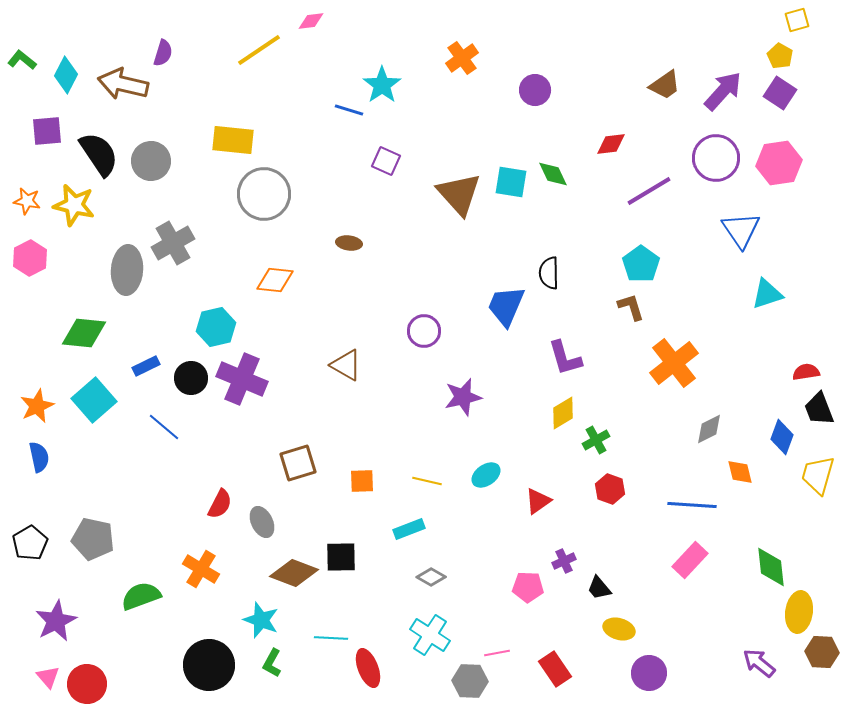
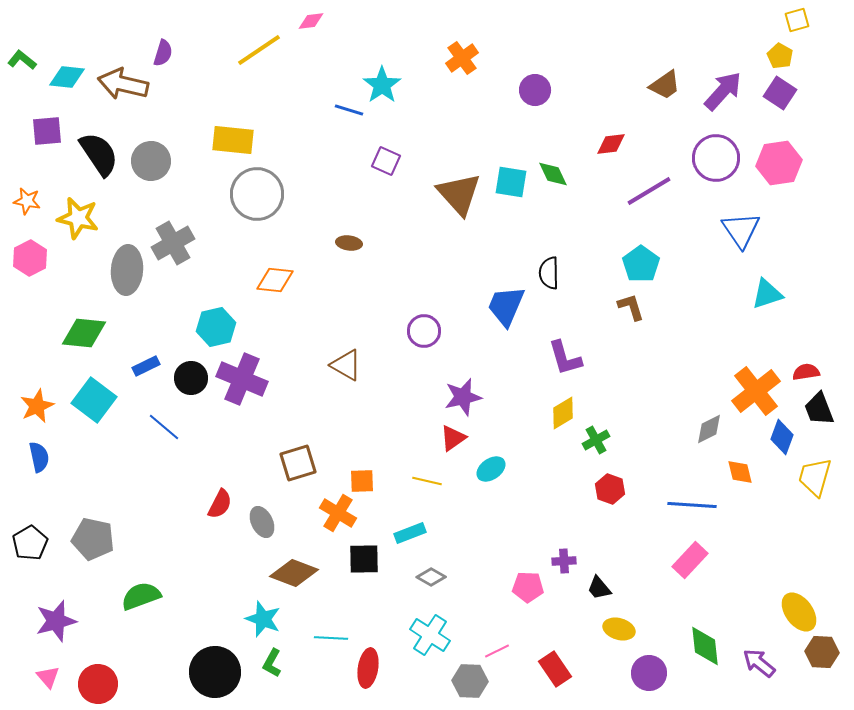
cyan diamond at (66, 75): moved 1 px right, 2 px down; rotated 69 degrees clockwise
gray circle at (264, 194): moved 7 px left
yellow star at (74, 205): moved 4 px right, 13 px down
orange cross at (674, 363): moved 82 px right, 28 px down
cyan square at (94, 400): rotated 12 degrees counterclockwise
cyan ellipse at (486, 475): moved 5 px right, 6 px up
yellow trapezoid at (818, 475): moved 3 px left, 2 px down
red triangle at (538, 501): moved 85 px left, 63 px up
cyan rectangle at (409, 529): moved 1 px right, 4 px down
black square at (341, 557): moved 23 px right, 2 px down
purple cross at (564, 561): rotated 20 degrees clockwise
green diamond at (771, 567): moved 66 px left, 79 px down
orange cross at (201, 569): moved 137 px right, 56 px up
yellow ellipse at (799, 612): rotated 45 degrees counterclockwise
cyan star at (261, 620): moved 2 px right, 1 px up
purple star at (56, 621): rotated 12 degrees clockwise
pink line at (497, 653): moved 2 px up; rotated 15 degrees counterclockwise
black circle at (209, 665): moved 6 px right, 7 px down
red ellipse at (368, 668): rotated 30 degrees clockwise
red circle at (87, 684): moved 11 px right
